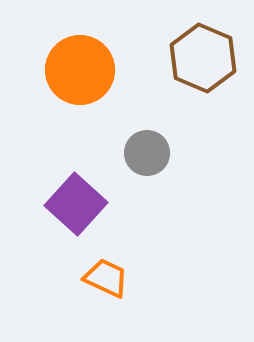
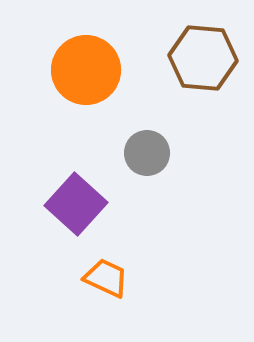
brown hexagon: rotated 18 degrees counterclockwise
orange circle: moved 6 px right
